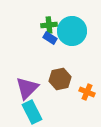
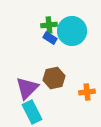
brown hexagon: moved 6 px left, 1 px up
orange cross: rotated 28 degrees counterclockwise
